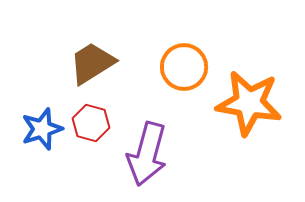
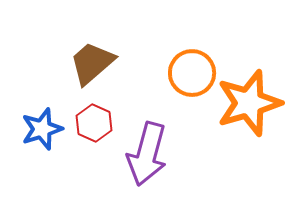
brown trapezoid: rotated 9 degrees counterclockwise
orange circle: moved 8 px right, 6 px down
orange star: rotated 26 degrees counterclockwise
red hexagon: moved 3 px right; rotated 9 degrees clockwise
